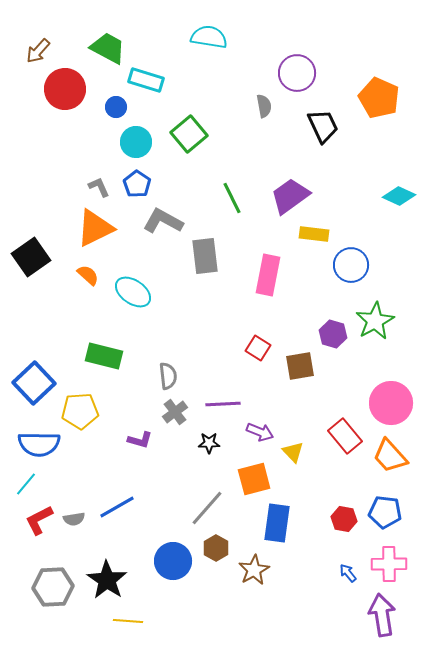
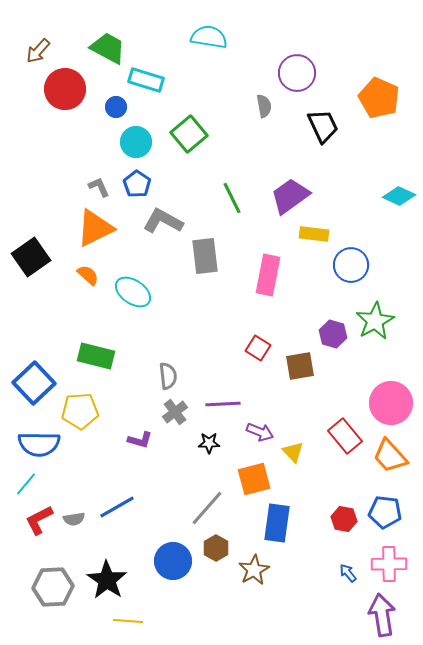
green rectangle at (104, 356): moved 8 px left
